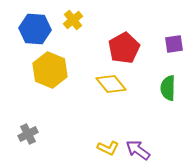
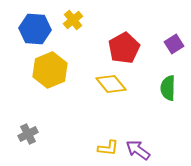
purple square: rotated 24 degrees counterclockwise
yellow hexagon: rotated 16 degrees clockwise
yellow L-shape: rotated 20 degrees counterclockwise
